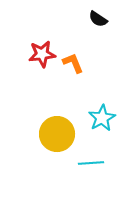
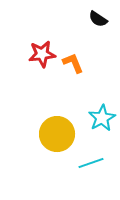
cyan line: rotated 15 degrees counterclockwise
